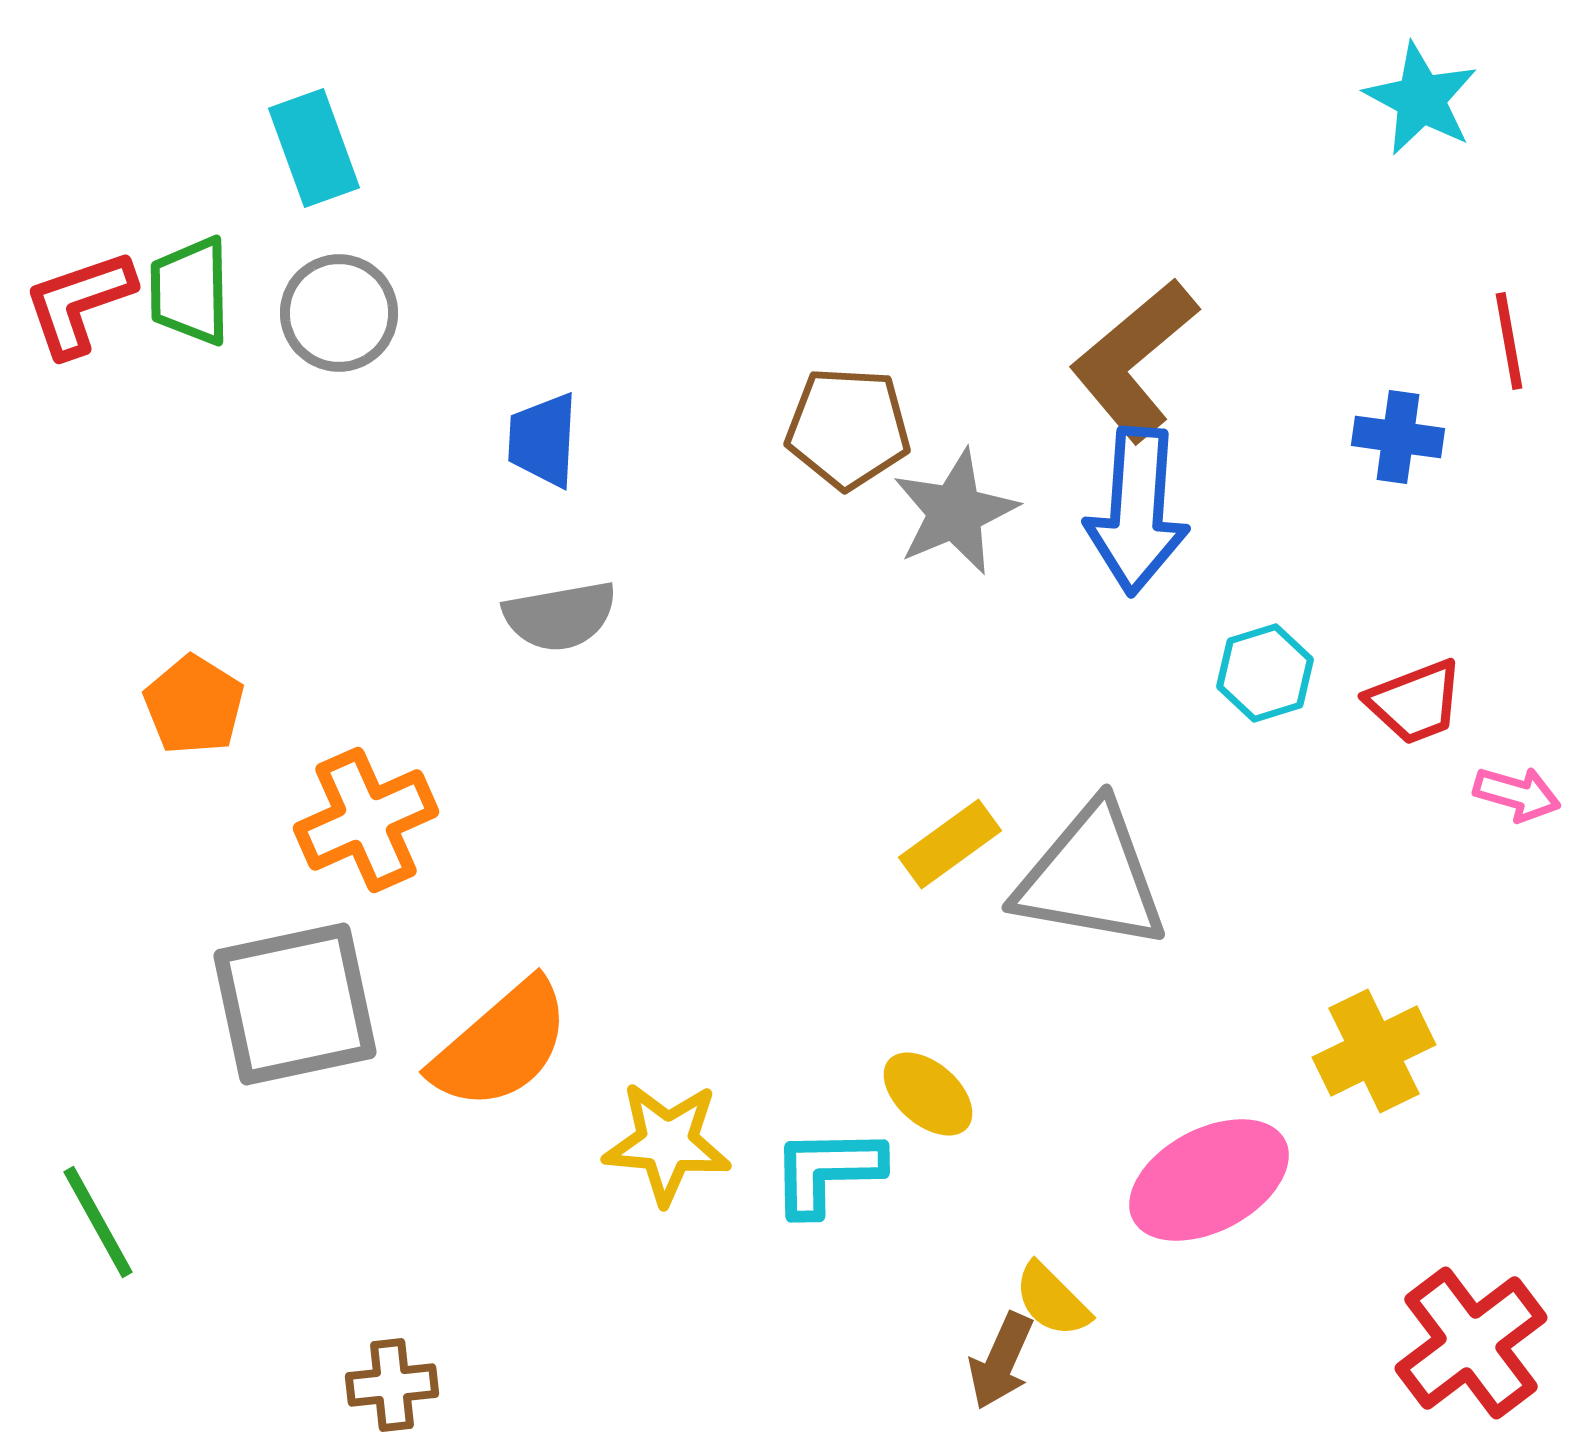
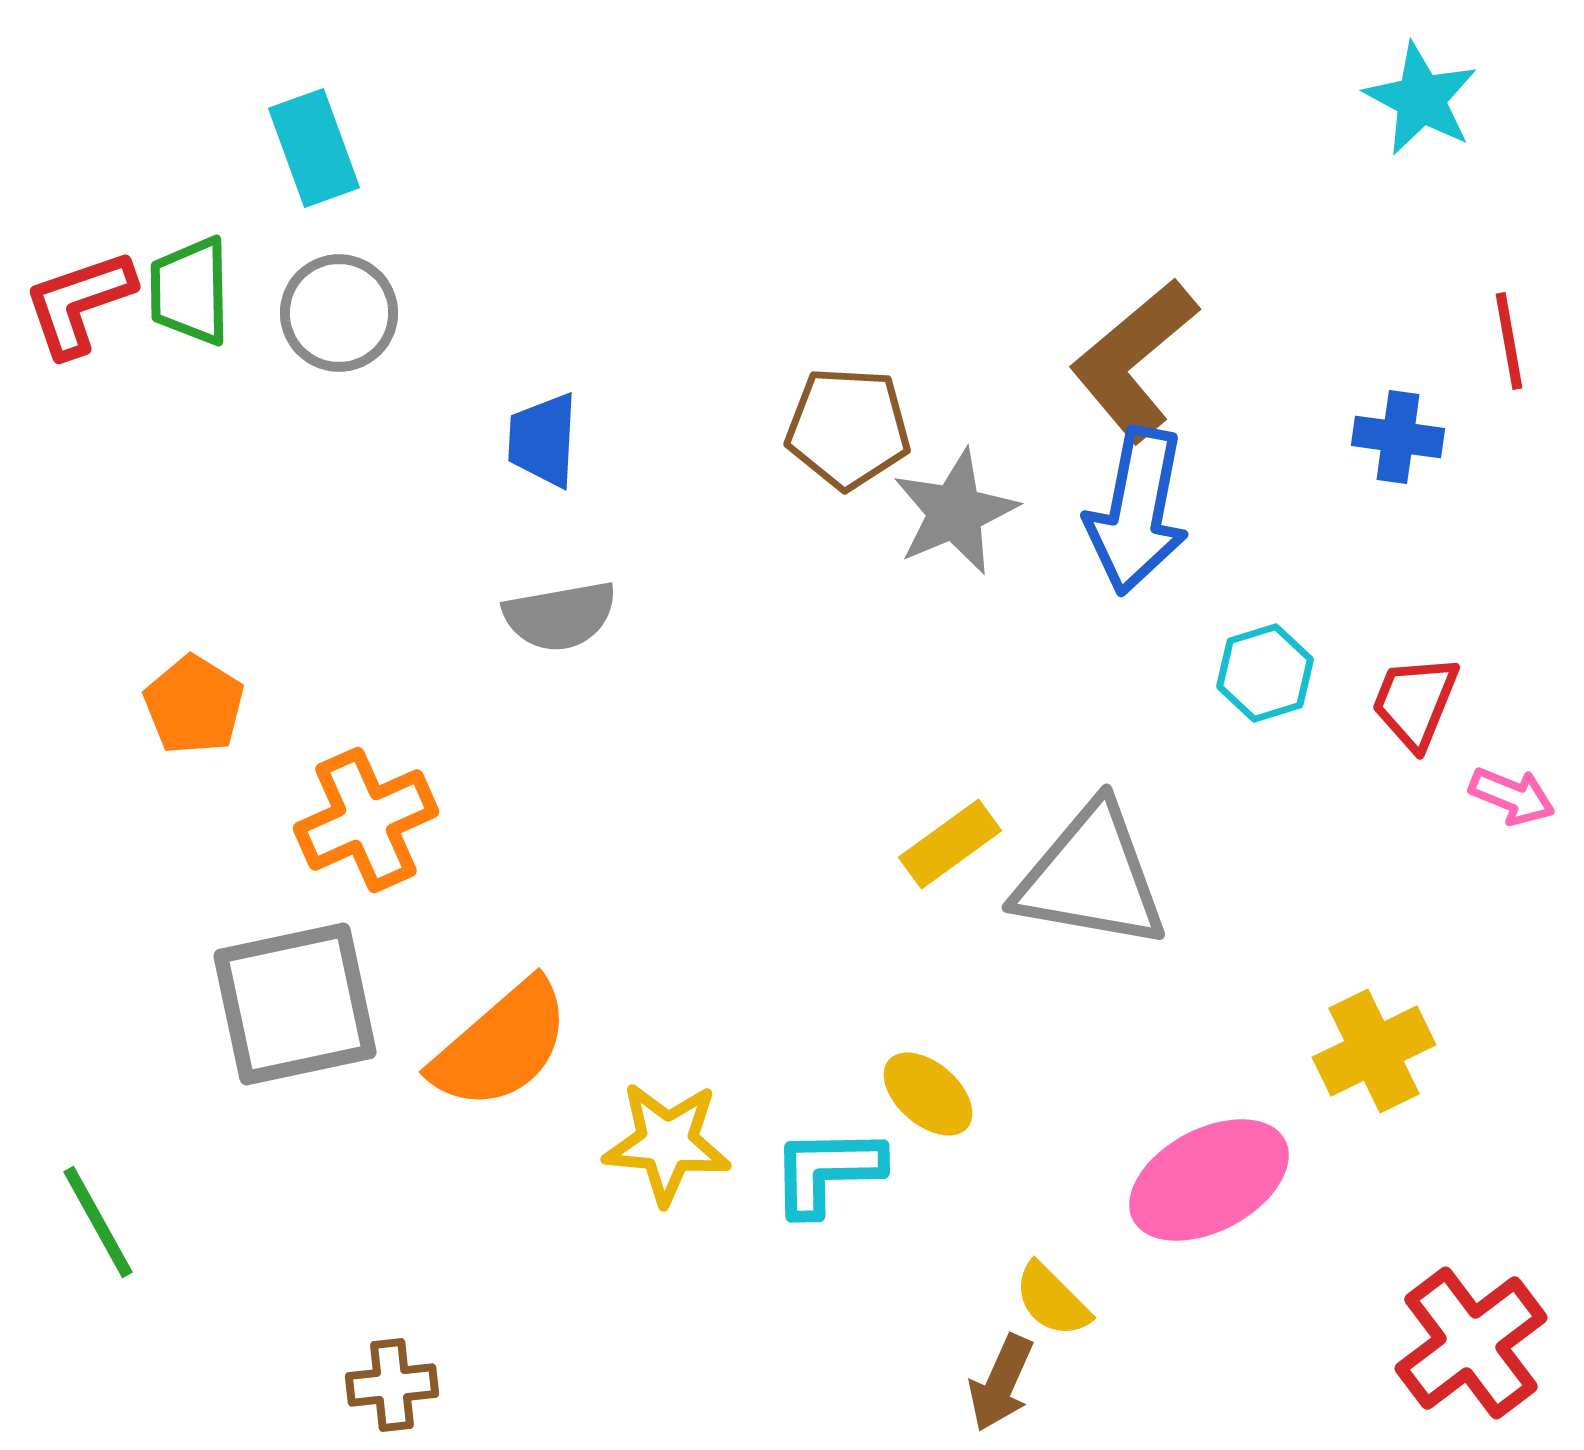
blue arrow: rotated 7 degrees clockwise
red trapezoid: rotated 133 degrees clockwise
pink arrow: moved 5 px left, 2 px down; rotated 6 degrees clockwise
brown arrow: moved 22 px down
